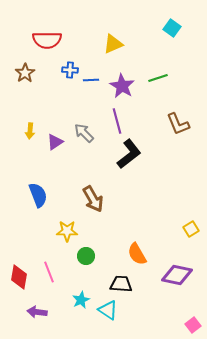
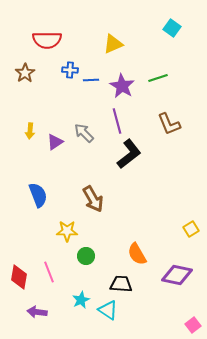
brown L-shape: moved 9 px left
